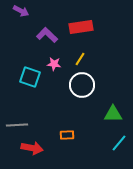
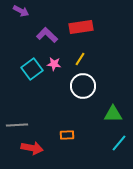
cyan square: moved 2 px right, 8 px up; rotated 35 degrees clockwise
white circle: moved 1 px right, 1 px down
